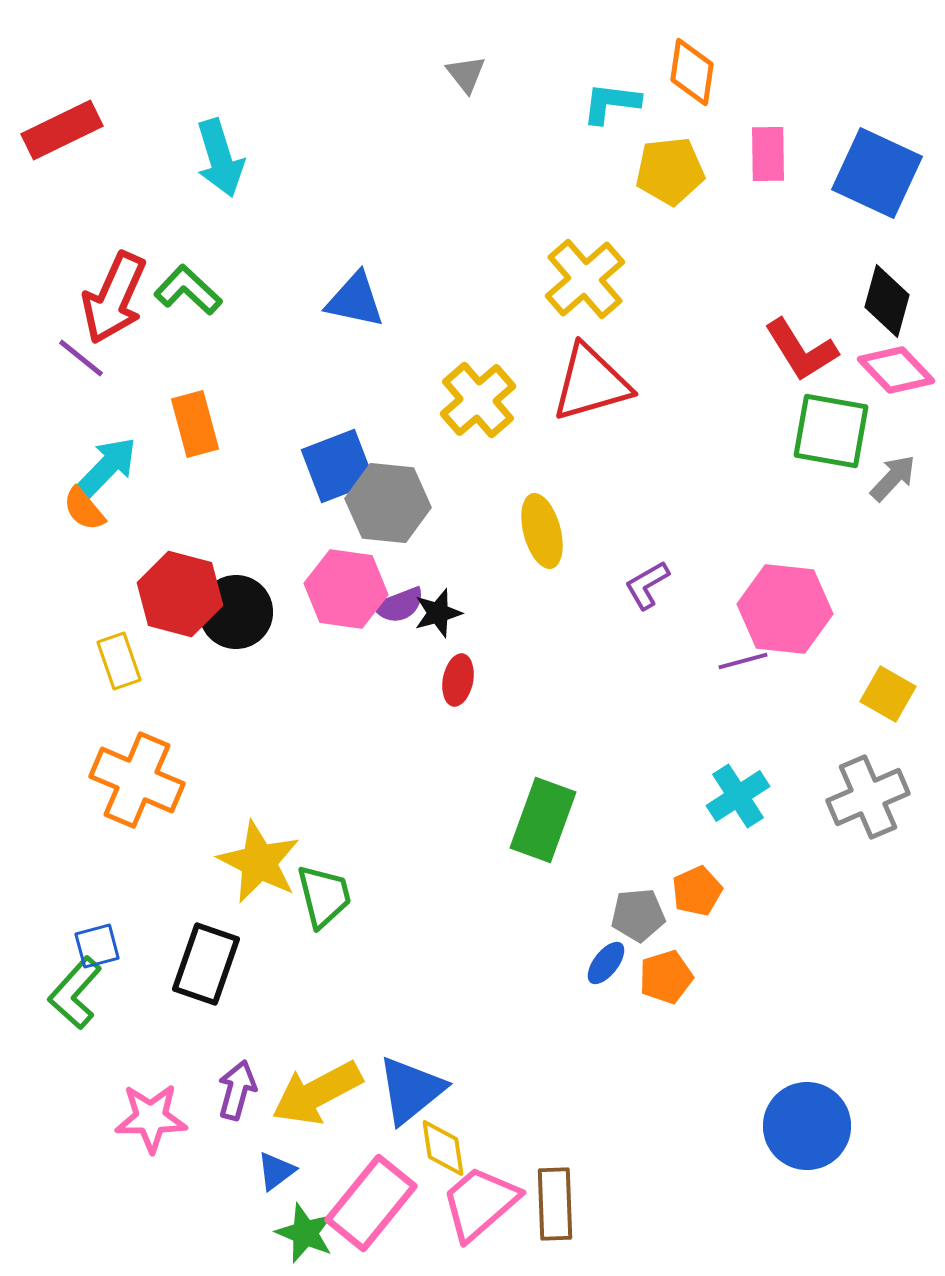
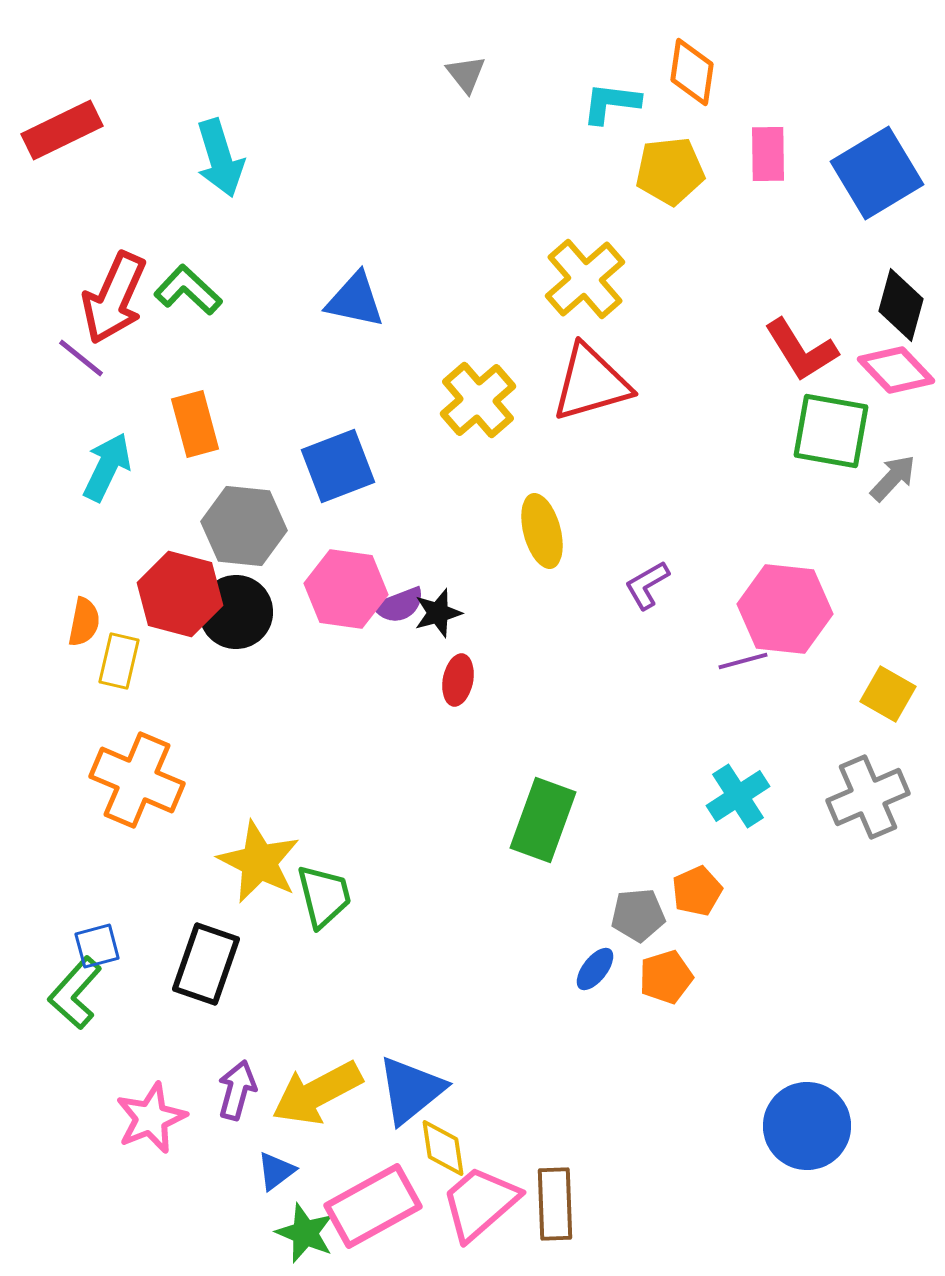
blue square at (877, 173): rotated 34 degrees clockwise
black diamond at (887, 301): moved 14 px right, 4 px down
cyan arrow at (107, 467): rotated 18 degrees counterclockwise
gray hexagon at (388, 503): moved 144 px left, 23 px down
orange semicircle at (84, 509): moved 113 px down; rotated 129 degrees counterclockwise
yellow rectangle at (119, 661): rotated 32 degrees clockwise
blue ellipse at (606, 963): moved 11 px left, 6 px down
pink star at (151, 1118): rotated 22 degrees counterclockwise
pink rectangle at (371, 1203): moved 2 px right, 3 px down; rotated 22 degrees clockwise
